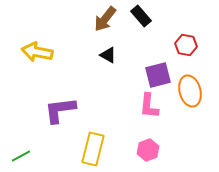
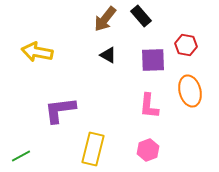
purple square: moved 5 px left, 15 px up; rotated 12 degrees clockwise
